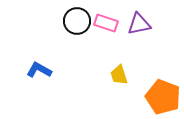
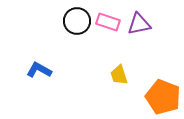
pink rectangle: moved 2 px right, 1 px up
